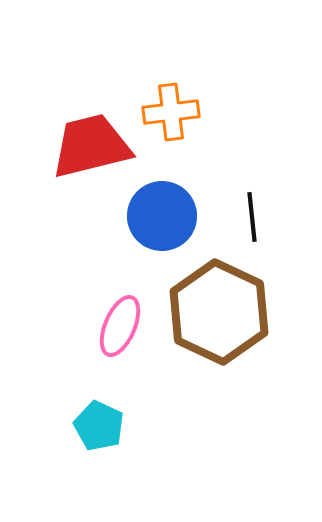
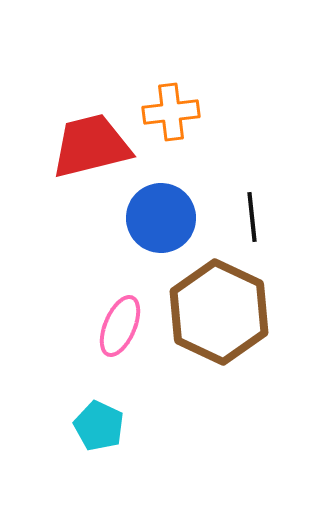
blue circle: moved 1 px left, 2 px down
